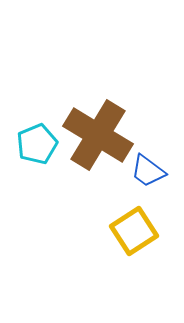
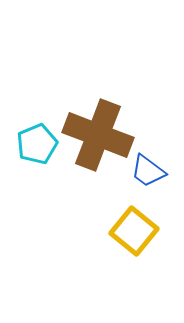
brown cross: rotated 10 degrees counterclockwise
yellow square: rotated 18 degrees counterclockwise
